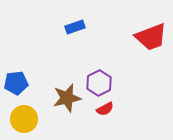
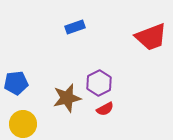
yellow circle: moved 1 px left, 5 px down
